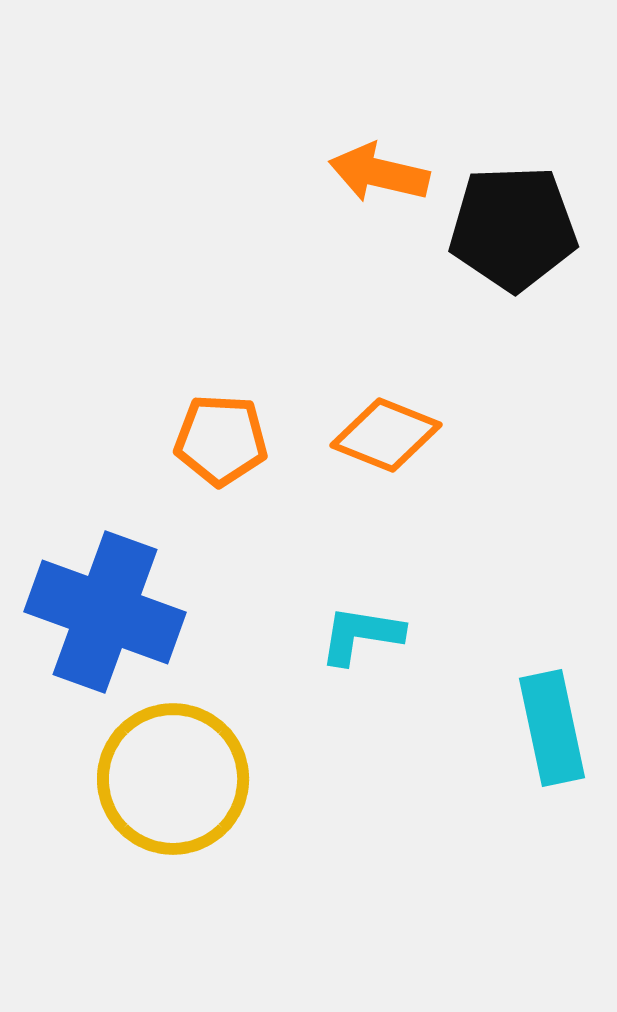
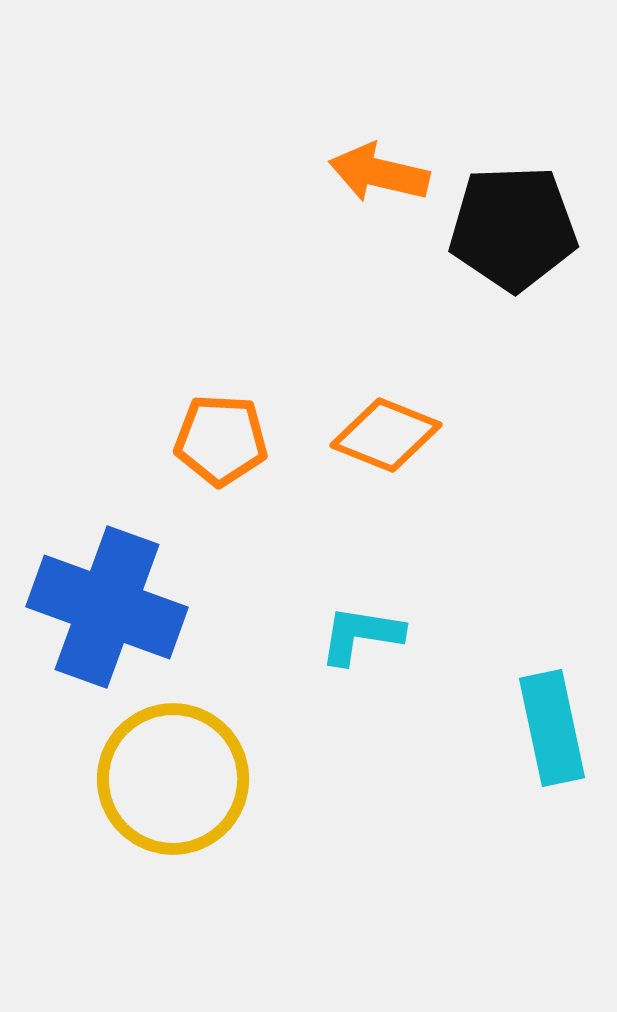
blue cross: moved 2 px right, 5 px up
